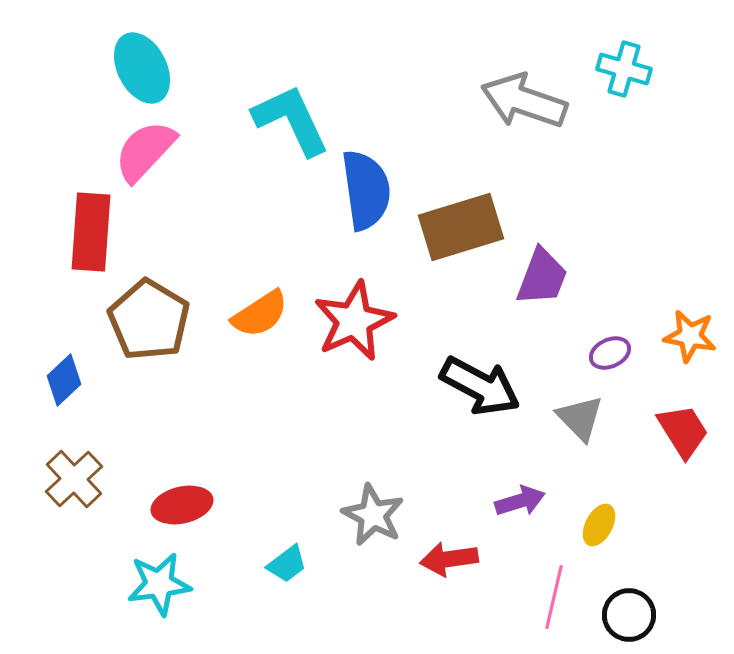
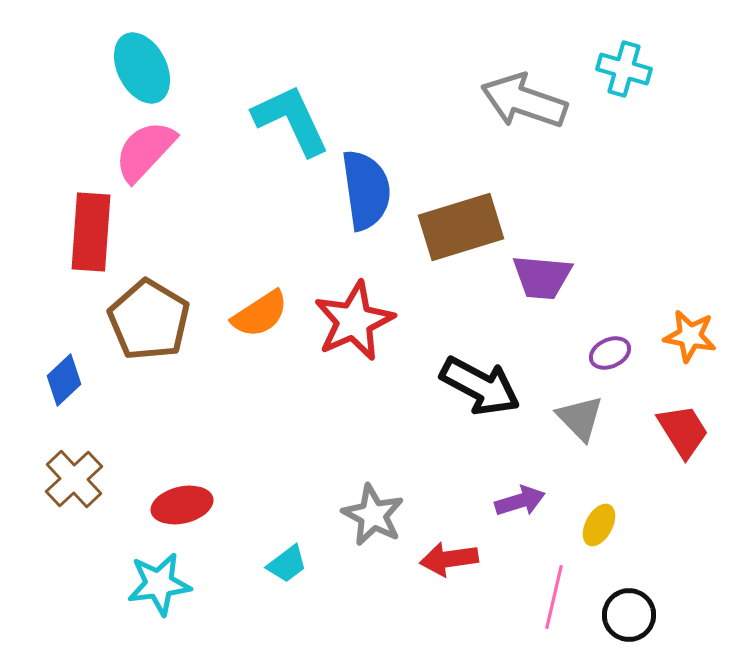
purple trapezoid: rotated 74 degrees clockwise
